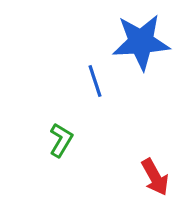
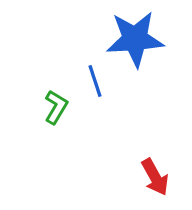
blue star: moved 6 px left, 3 px up
green L-shape: moved 5 px left, 33 px up
